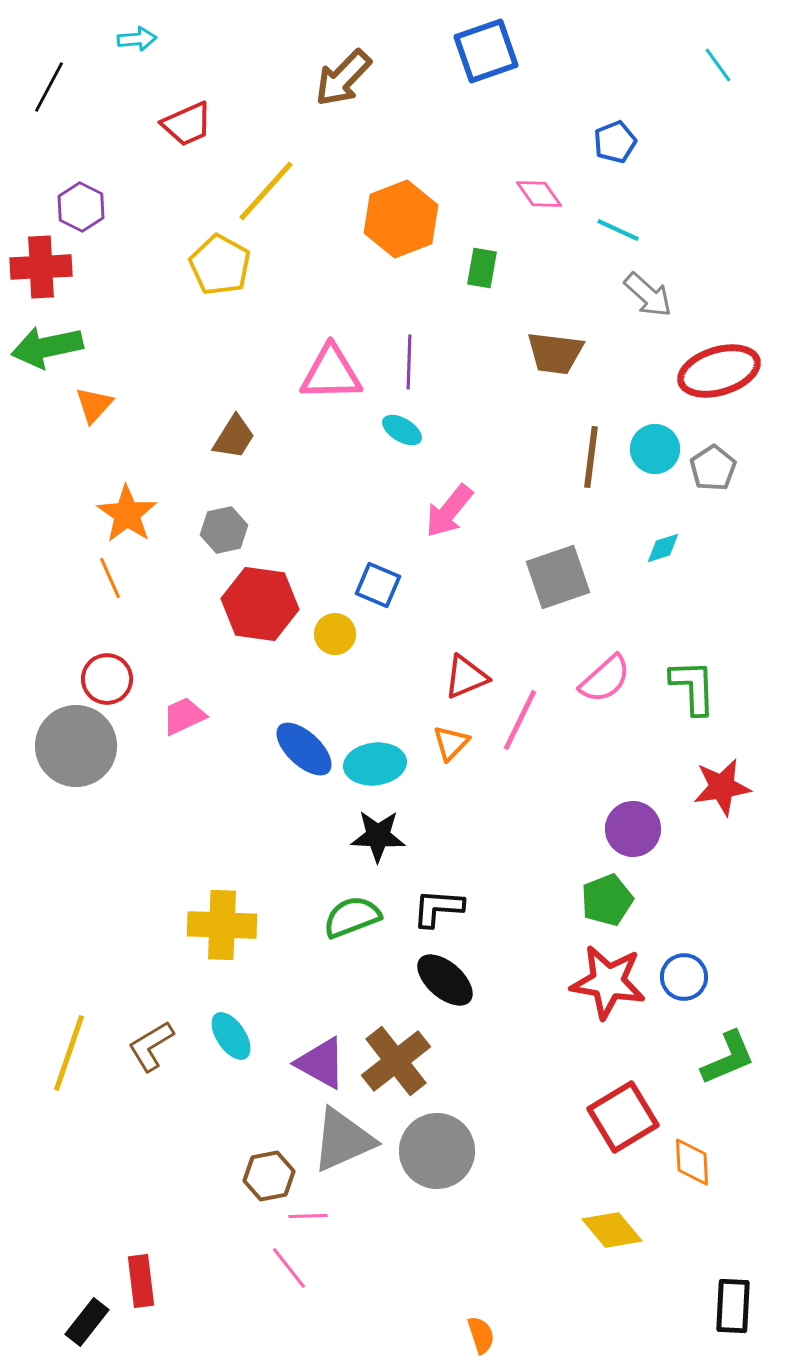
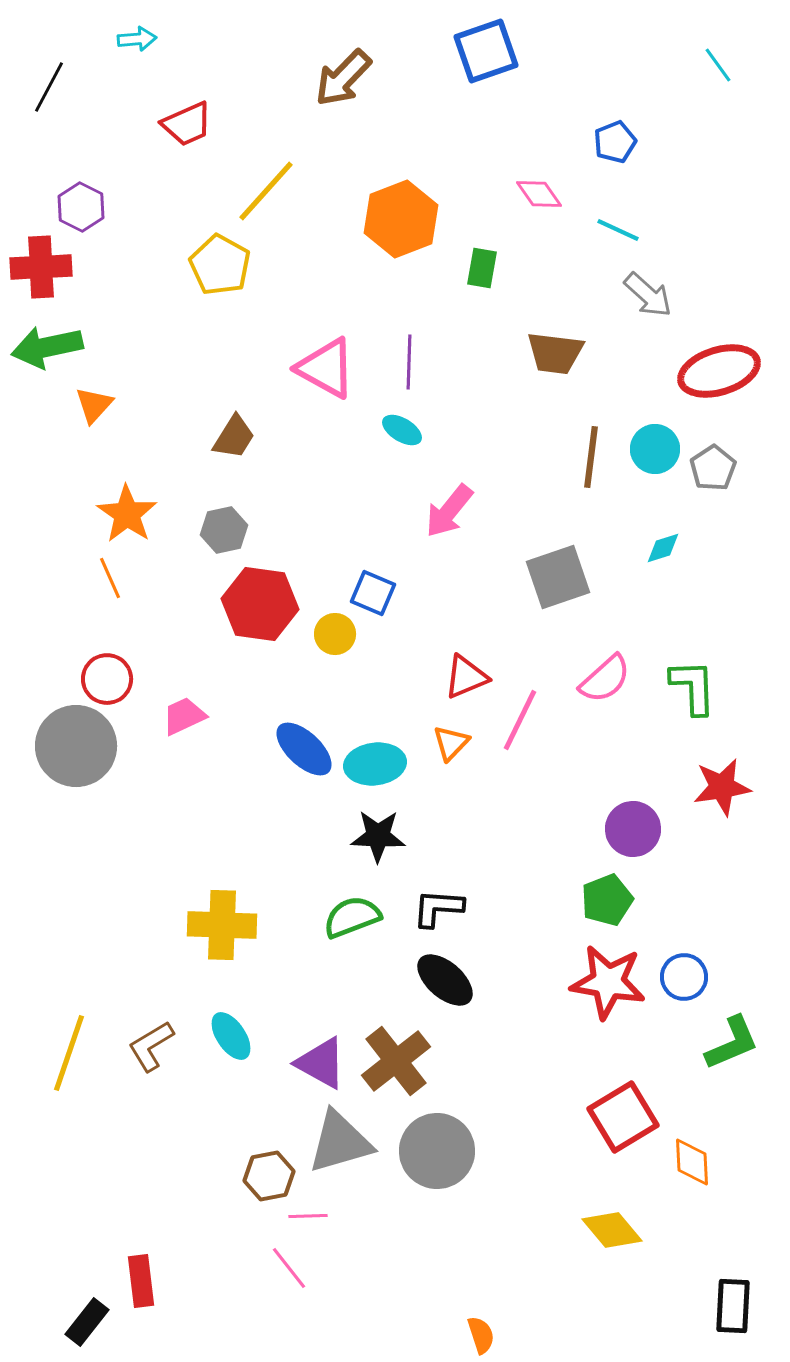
pink triangle at (331, 373): moved 5 px left, 5 px up; rotated 30 degrees clockwise
blue square at (378, 585): moved 5 px left, 8 px down
green L-shape at (728, 1058): moved 4 px right, 15 px up
gray triangle at (343, 1140): moved 3 px left, 2 px down; rotated 8 degrees clockwise
